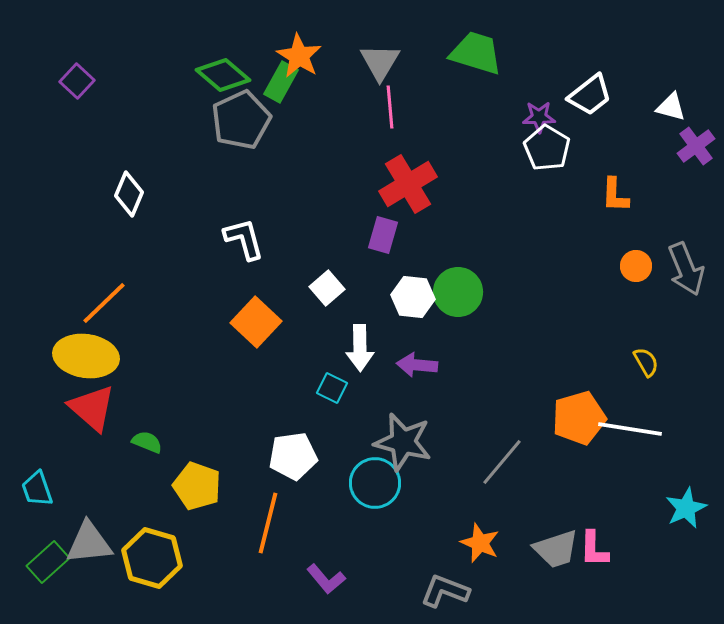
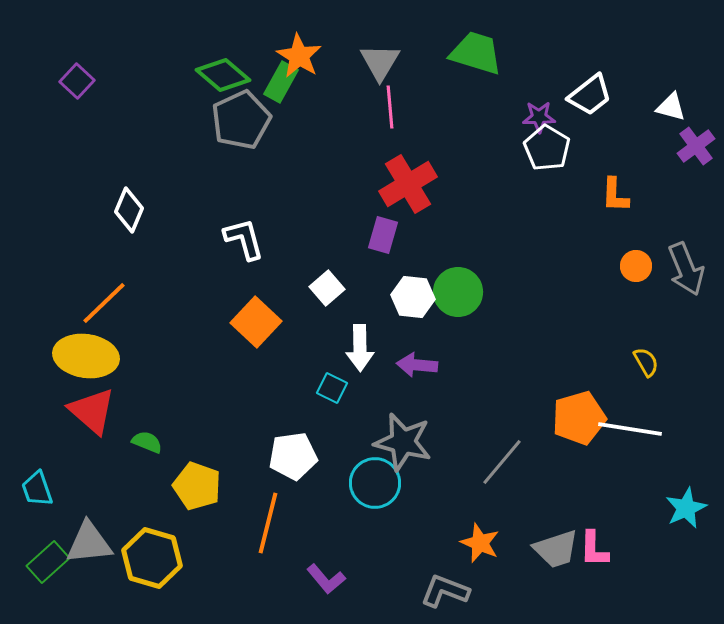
white diamond at (129, 194): moved 16 px down
red triangle at (92, 408): moved 3 px down
